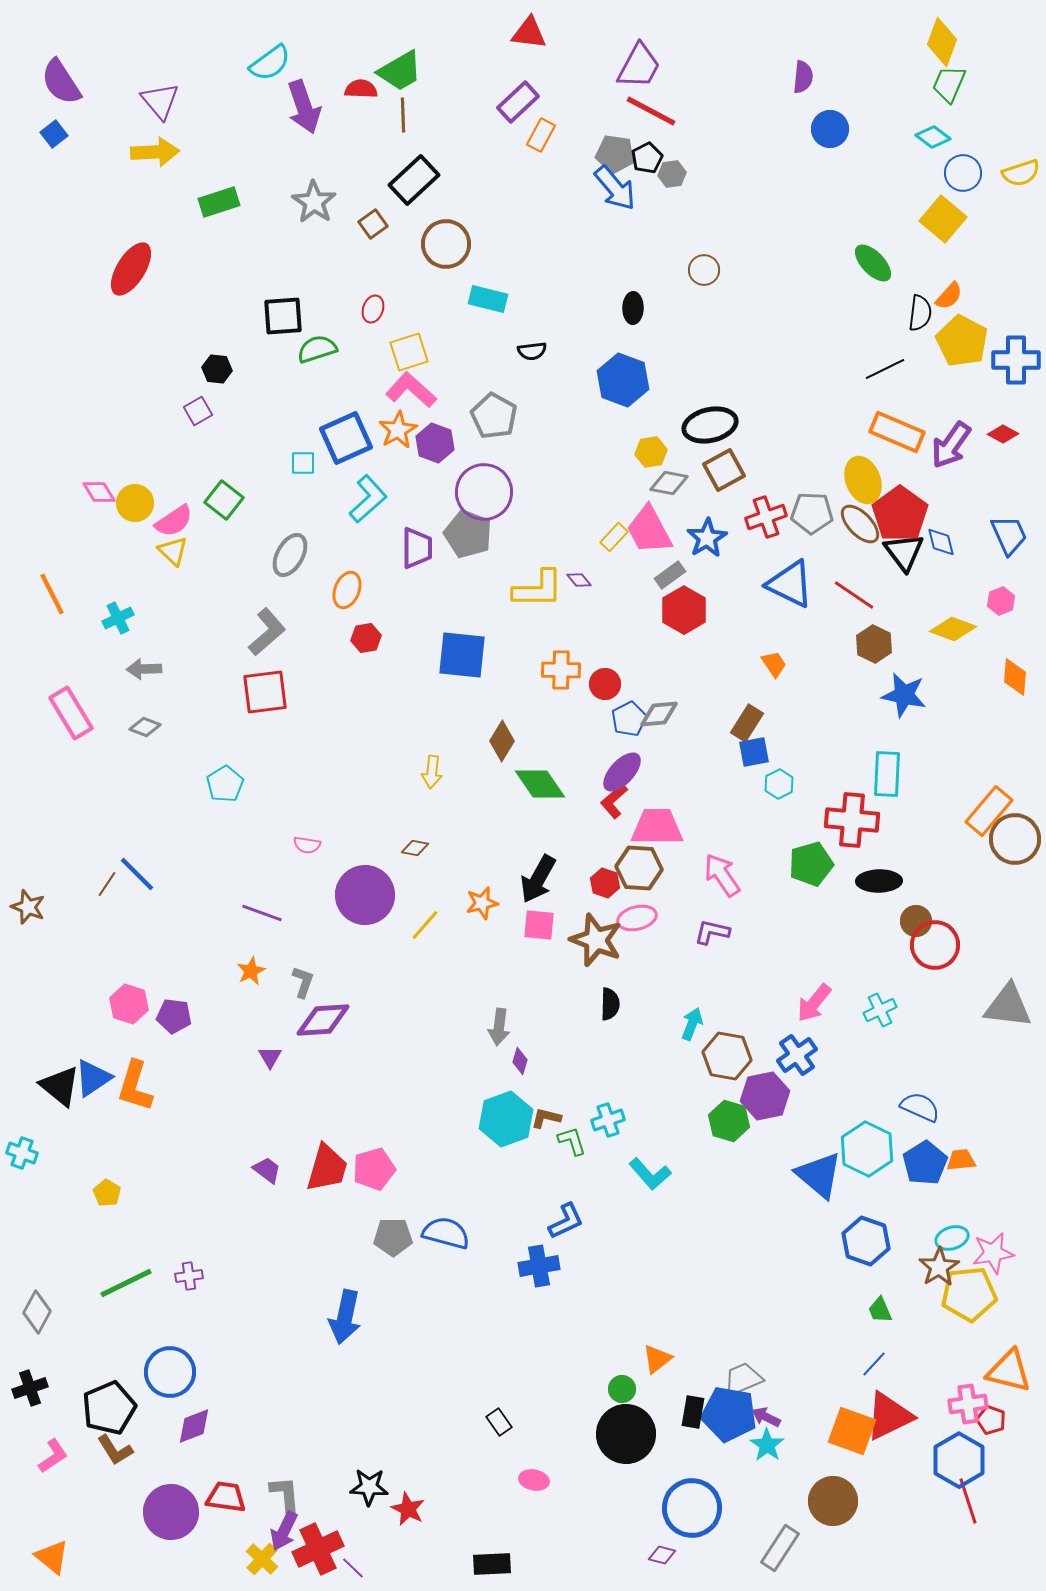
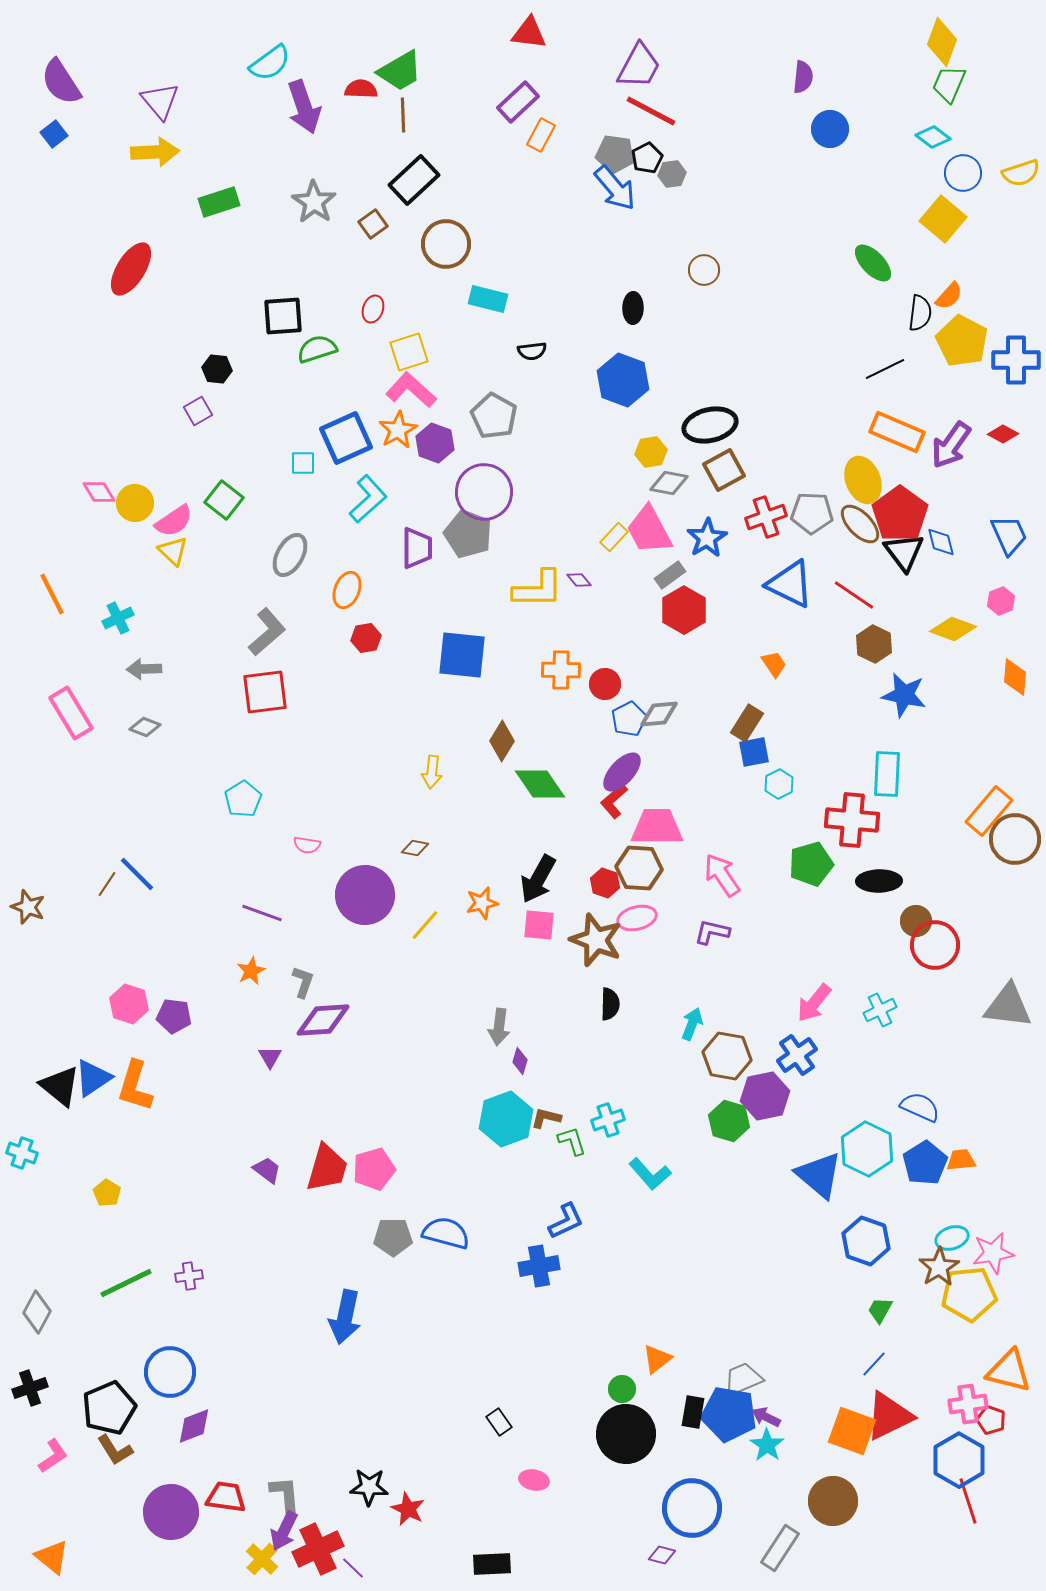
cyan pentagon at (225, 784): moved 18 px right, 15 px down
green trapezoid at (880, 1310): rotated 52 degrees clockwise
